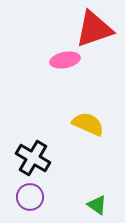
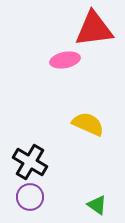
red triangle: rotated 12 degrees clockwise
black cross: moved 3 px left, 4 px down
